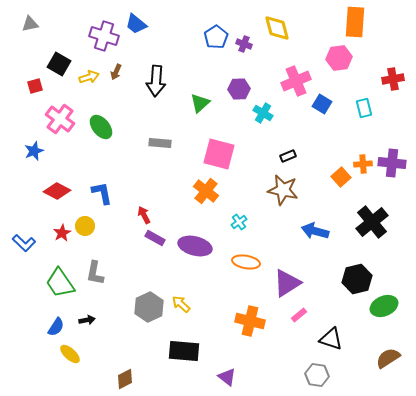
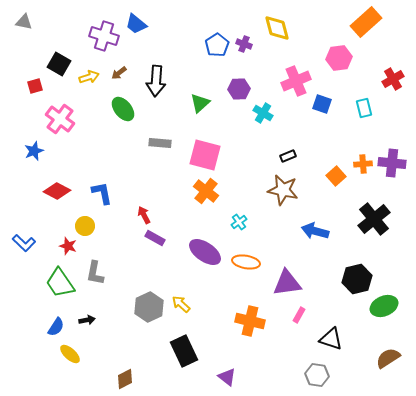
orange rectangle at (355, 22): moved 11 px right; rotated 44 degrees clockwise
gray triangle at (30, 24): moved 6 px left, 2 px up; rotated 24 degrees clockwise
blue pentagon at (216, 37): moved 1 px right, 8 px down
brown arrow at (116, 72): moved 3 px right, 1 px down; rotated 28 degrees clockwise
red cross at (393, 79): rotated 20 degrees counterclockwise
blue square at (322, 104): rotated 12 degrees counterclockwise
green ellipse at (101, 127): moved 22 px right, 18 px up
pink square at (219, 154): moved 14 px left, 1 px down
orange square at (341, 177): moved 5 px left, 1 px up
black cross at (372, 222): moved 2 px right, 3 px up
red star at (62, 233): moved 6 px right, 13 px down; rotated 24 degrees counterclockwise
purple ellipse at (195, 246): moved 10 px right, 6 px down; rotated 20 degrees clockwise
purple triangle at (287, 283): rotated 24 degrees clockwise
pink rectangle at (299, 315): rotated 21 degrees counterclockwise
black rectangle at (184, 351): rotated 60 degrees clockwise
